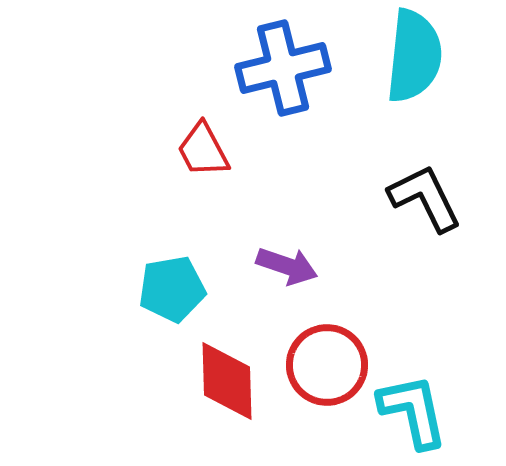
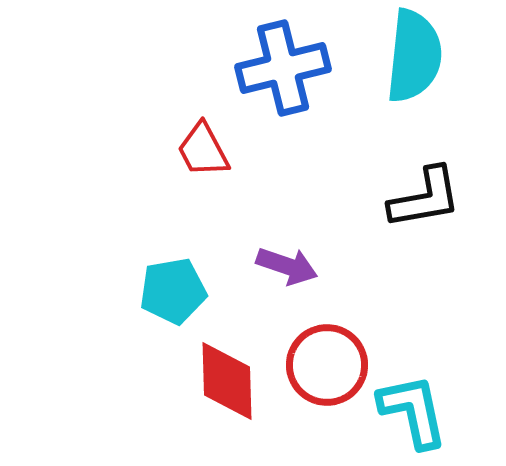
black L-shape: rotated 106 degrees clockwise
cyan pentagon: moved 1 px right, 2 px down
